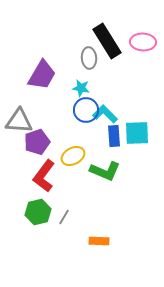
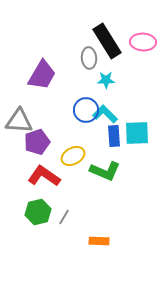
cyan star: moved 25 px right, 8 px up; rotated 12 degrees counterclockwise
red L-shape: rotated 88 degrees clockwise
